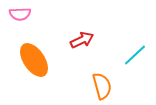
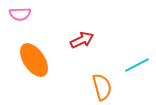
cyan line: moved 2 px right, 10 px down; rotated 15 degrees clockwise
orange semicircle: moved 1 px down
